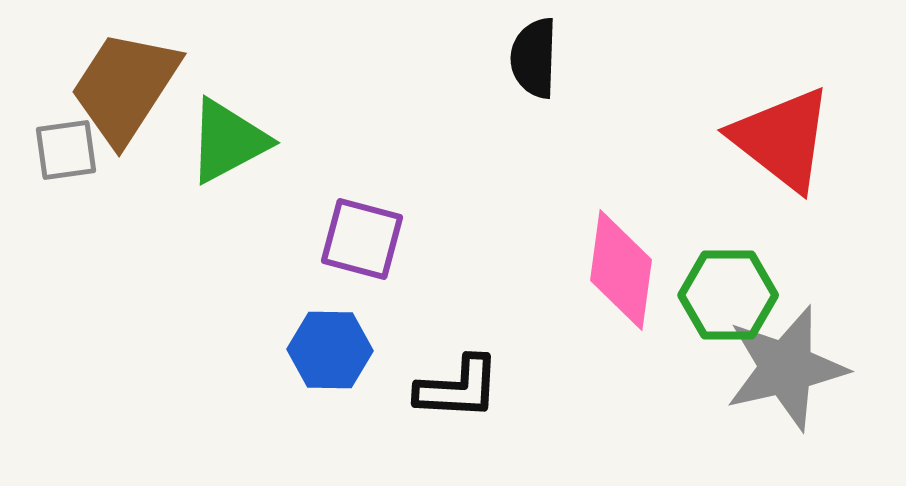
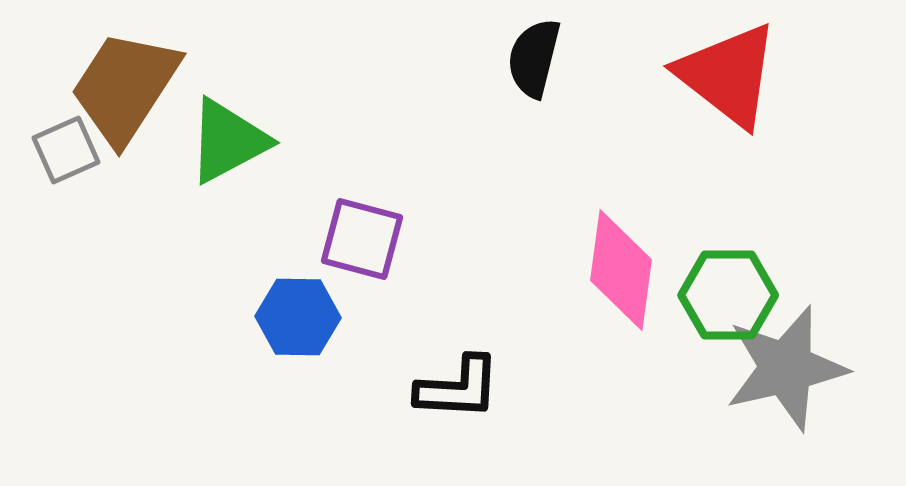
black semicircle: rotated 12 degrees clockwise
red triangle: moved 54 px left, 64 px up
gray square: rotated 16 degrees counterclockwise
blue hexagon: moved 32 px left, 33 px up
